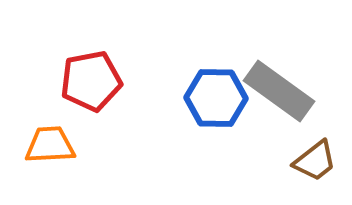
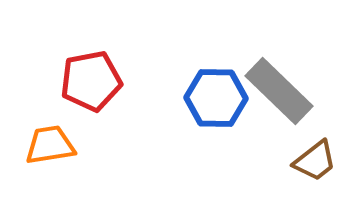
gray rectangle: rotated 8 degrees clockwise
orange trapezoid: rotated 6 degrees counterclockwise
